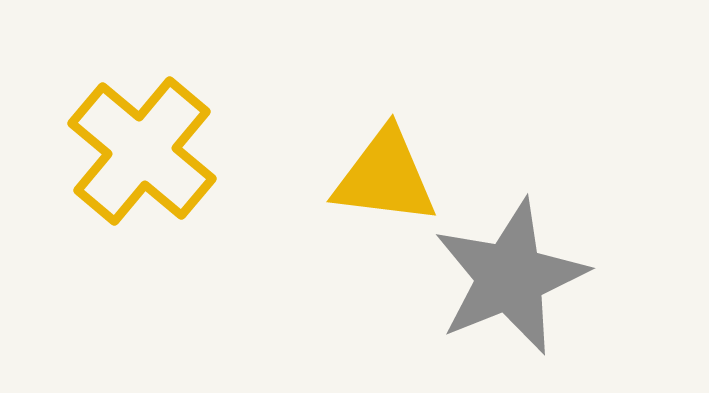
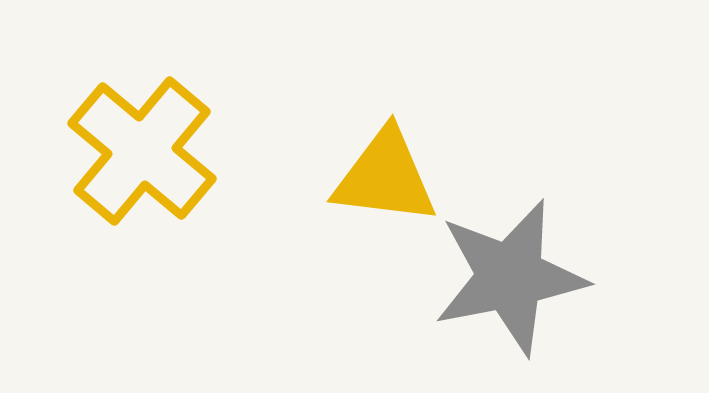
gray star: rotated 11 degrees clockwise
